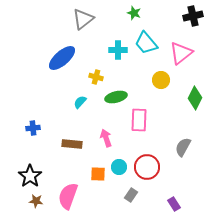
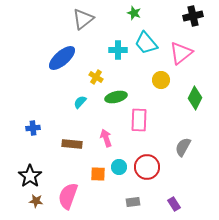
yellow cross: rotated 16 degrees clockwise
gray rectangle: moved 2 px right, 7 px down; rotated 48 degrees clockwise
